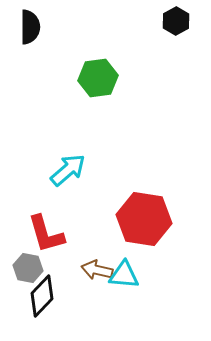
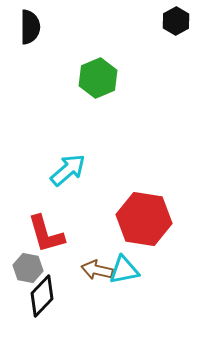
green hexagon: rotated 15 degrees counterclockwise
cyan triangle: moved 5 px up; rotated 16 degrees counterclockwise
